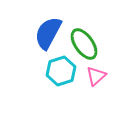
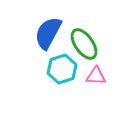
cyan hexagon: moved 1 px right, 2 px up
pink triangle: rotated 45 degrees clockwise
